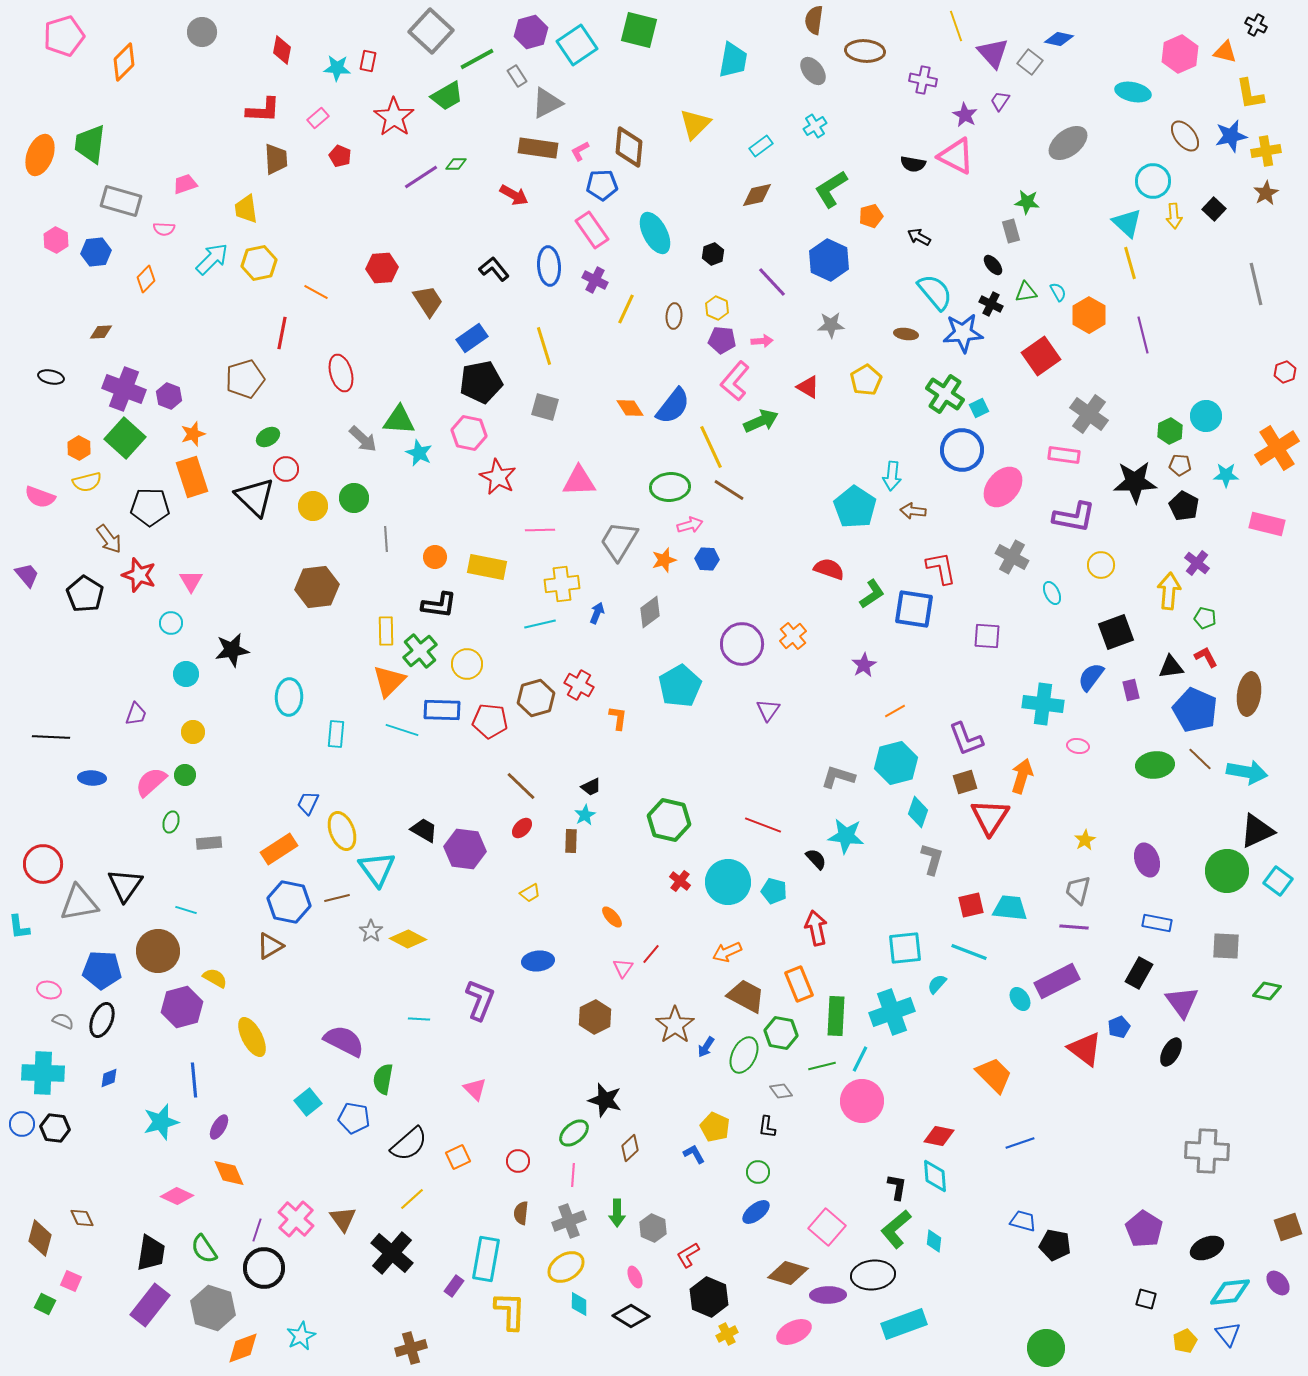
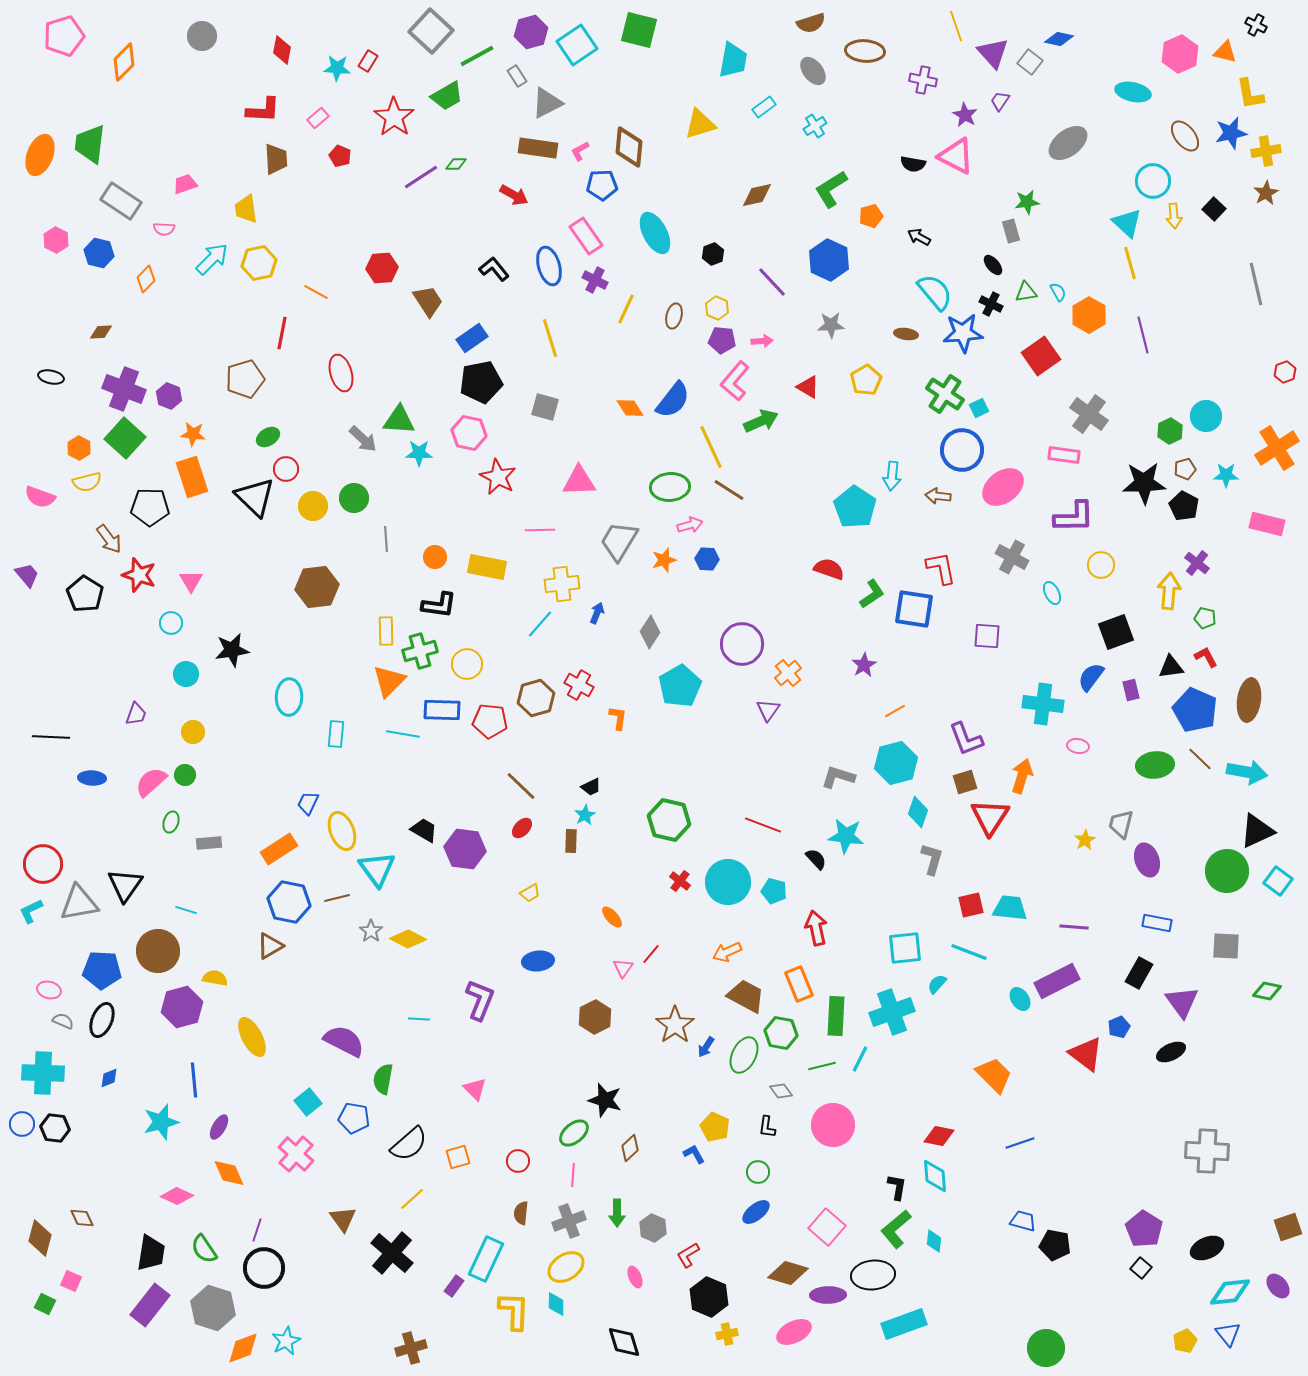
brown semicircle at (814, 20): moved 3 px left, 3 px down; rotated 116 degrees counterclockwise
gray circle at (202, 32): moved 4 px down
green line at (477, 59): moved 3 px up
red rectangle at (368, 61): rotated 20 degrees clockwise
yellow triangle at (695, 124): moved 5 px right; rotated 28 degrees clockwise
blue star at (1231, 136): moved 3 px up
cyan rectangle at (761, 146): moved 3 px right, 39 px up
gray rectangle at (121, 201): rotated 18 degrees clockwise
green star at (1027, 202): rotated 15 degrees counterclockwise
pink rectangle at (592, 230): moved 6 px left, 6 px down
blue hexagon at (96, 252): moved 3 px right, 1 px down; rotated 20 degrees clockwise
blue ellipse at (549, 266): rotated 12 degrees counterclockwise
brown ellipse at (674, 316): rotated 10 degrees clockwise
yellow line at (544, 346): moved 6 px right, 8 px up
blue semicircle at (673, 406): moved 6 px up
orange star at (193, 434): rotated 25 degrees clockwise
cyan star at (419, 453): rotated 24 degrees counterclockwise
brown pentagon at (1180, 465): moved 5 px right, 4 px down; rotated 20 degrees counterclockwise
black star at (1135, 482): moved 9 px right, 1 px down
pink ellipse at (1003, 487): rotated 12 degrees clockwise
brown arrow at (913, 511): moved 25 px right, 15 px up
purple L-shape at (1074, 517): rotated 12 degrees counterclockwise
gray diamond at (650, 612): moved 20 px down; rotated 20 degrees counterclockwise
cyan line at (540, 624): rotated 36 degrees counterclockwise
orange cross at (793, 636): moved 5 px left, 37 px down
green cross at (420, 651): rotated 24 degrees clockwise
brown ellipse at (1249, 694): moved 6 px down
cyan line at (402, 730): moved 1 px right, 4 px down; rotated 8 degrees counterclockwise
gray trapezoid at (1078, 890): moved 43 px right, 66 px up
cyan L-shape at (19, 927): moved 12 px right, 16 px up; rotated 72 degrees clockwise
yellow semicircle at (215, 978): rotated 20 degrees counterclockwise
red triangle at (1085, 1049): moved 1 px right, 5 px down
black ellipse at (1171, 1052): rotated 36 degrees clockwise
pink circle at (862, 1101): moved 29 px left, 24 px down
orange square at (458, 1157): rotated 10 degrees clockwise
pink cross at (296, 1219): moved 65 px up
cyan rectangle at (486, 1259): rotated 15 degrees clockwise
purple ellipse at (1278, 1283): moved 3 px down
black square at (1146, 1299): moved 5 px left, 31 px up; rotated 25 degrees clockwise
cyan diamond at (579, 1304): moved 23 px left
yellow L-shape at (510, 1311): moved 4 px right
black diamond at (631, 1316): moved 7 px left, 26 px down; rotated 42 degrees clockwise
yellow cross at (727, 1334): rotated 15 degrees clockwise
cyan star at (301, 1336): moved 15 px left, 5 px down
